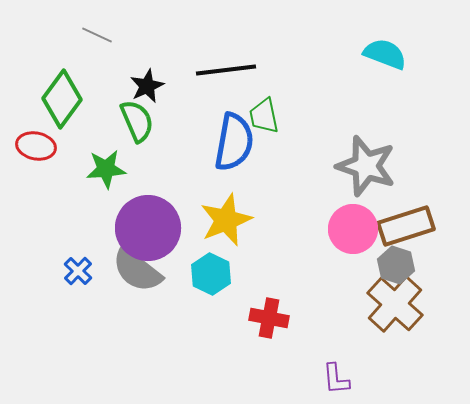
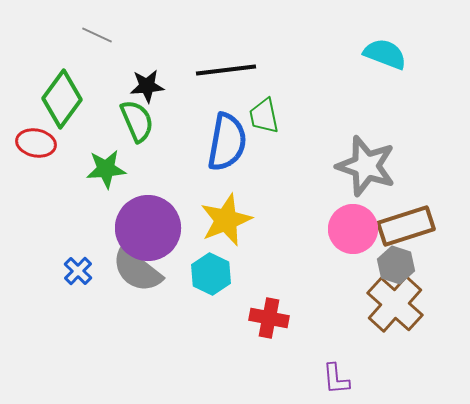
black star: rotated 20 degrees clockwise
blue semicircle: moved 7 px left
red ellipse: moved 3 px up
